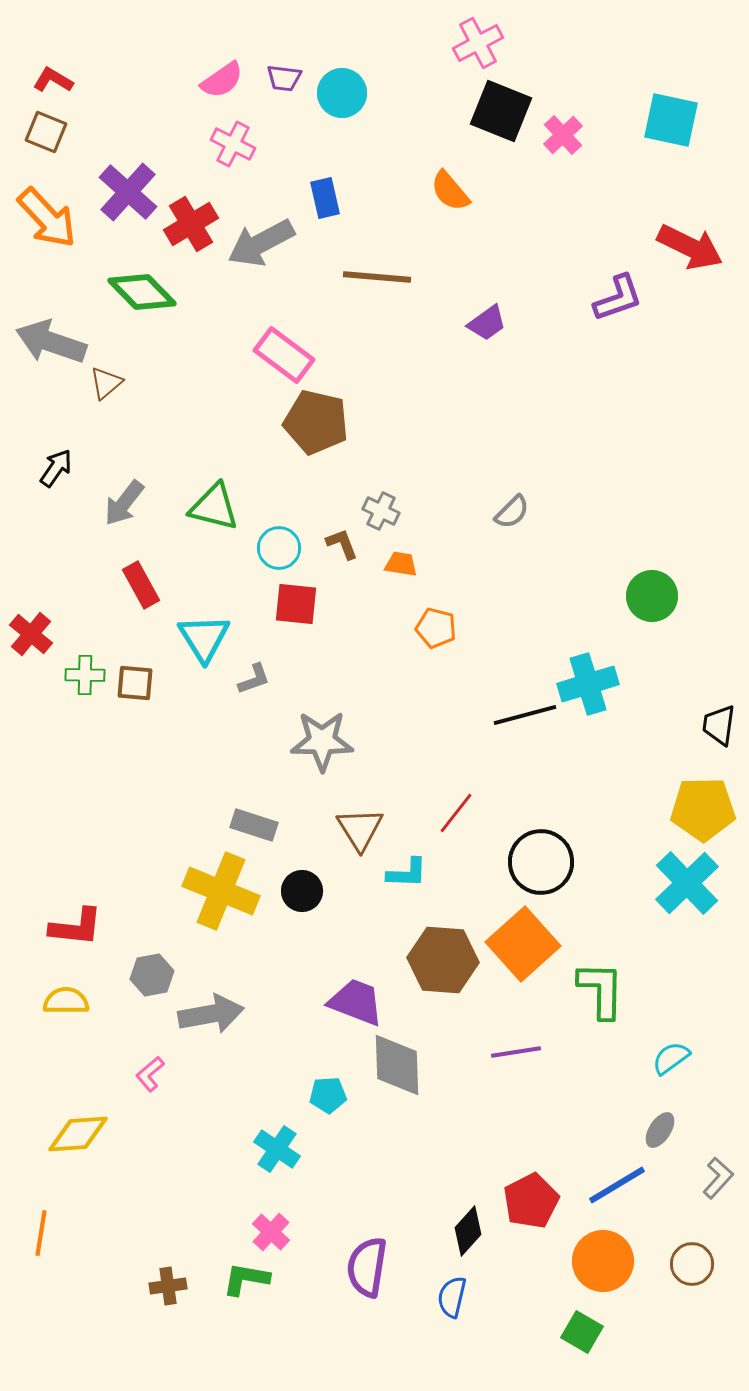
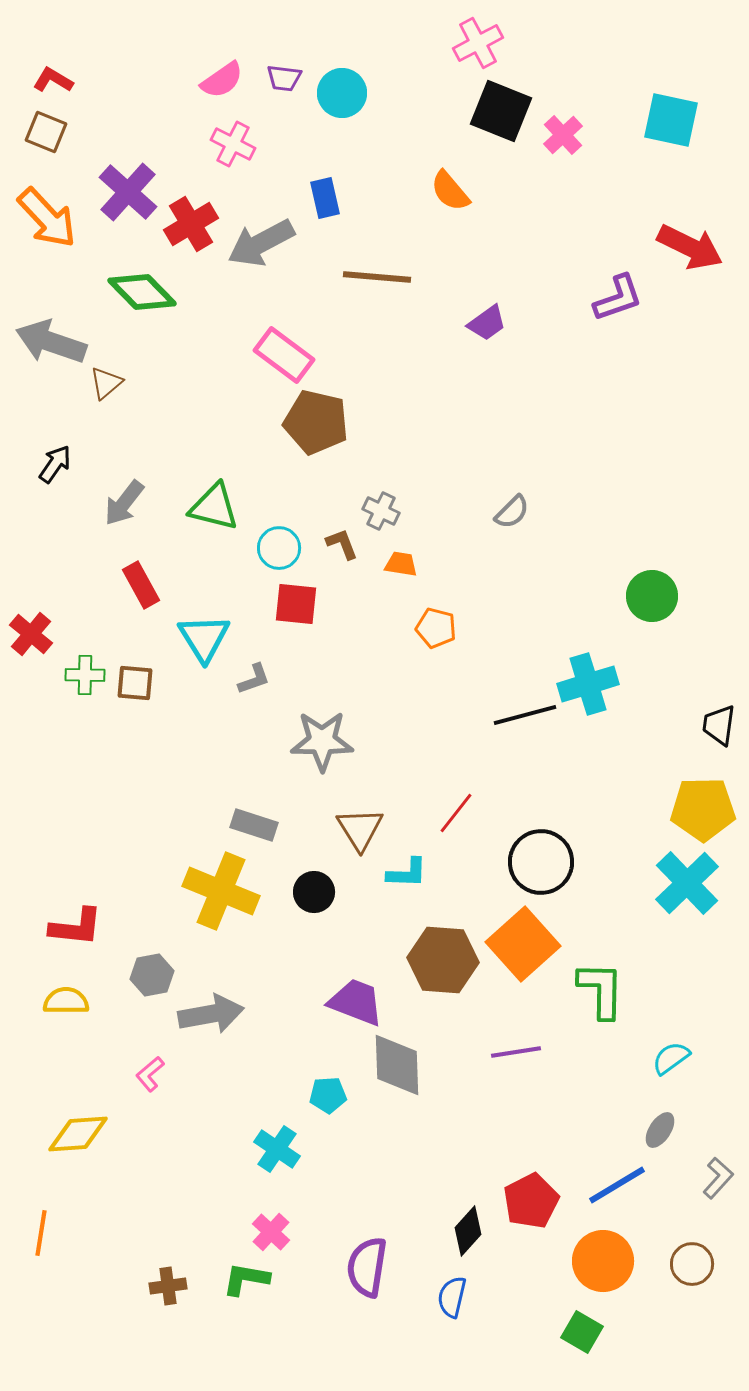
black arrow at (56, 468): moved 1 px left, 4 px up
black circle at (302, 891): moved 12 px right, 1 px down
